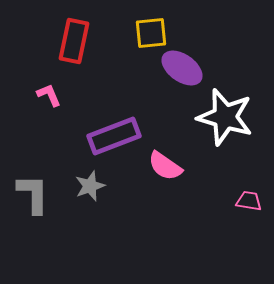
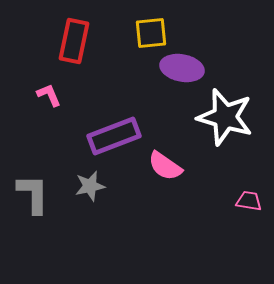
purple ellipse: rotated 24 degrees counterclockwise
gray star: rotated 8 degrees clockwise
